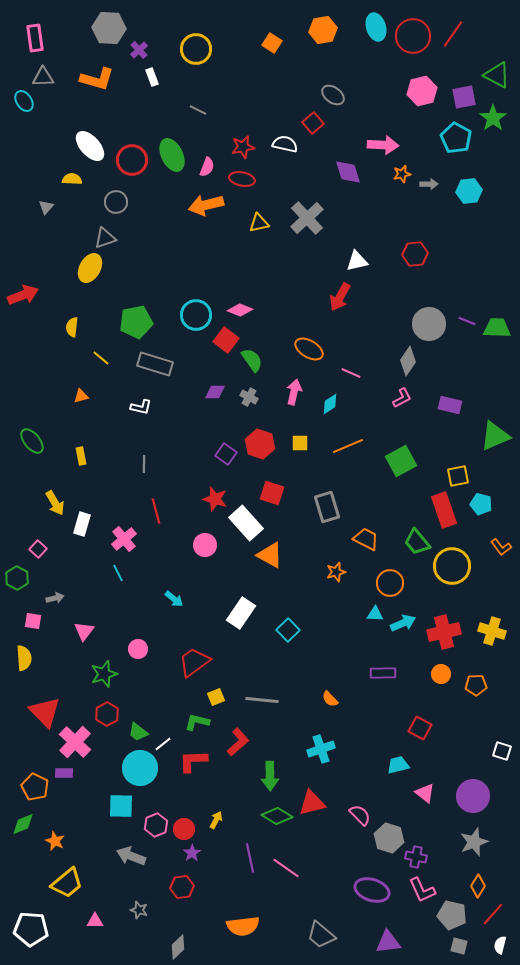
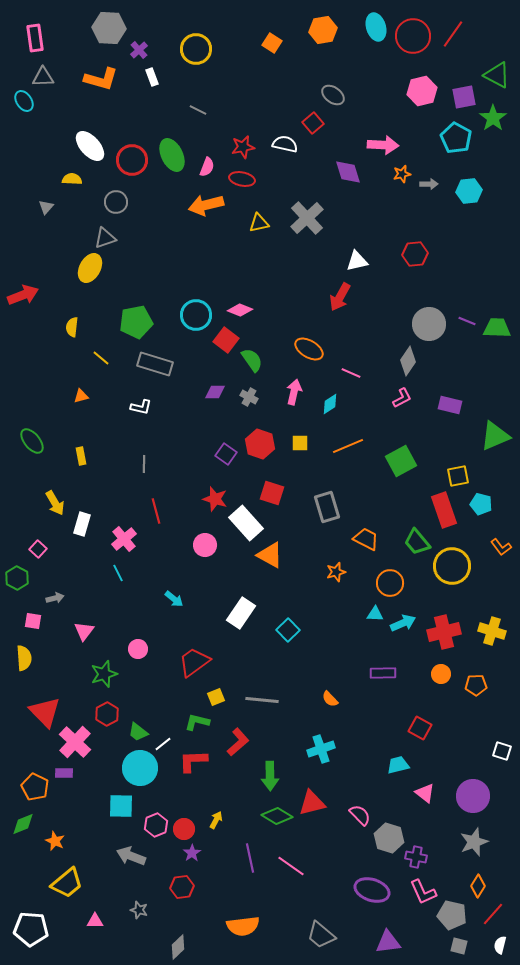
orange L-shape at (97, 79): moved 4 px right
pink line at (286, 868): moved 5 px right, 2 px up
pink L-shape at (422, 890): moved 1 px right, 2 px down
